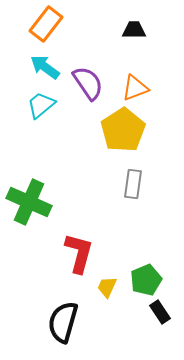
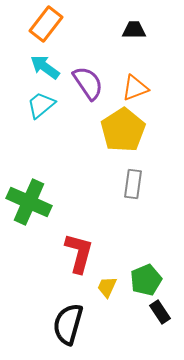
black semicircle: moved 5 px right, 2 px down
